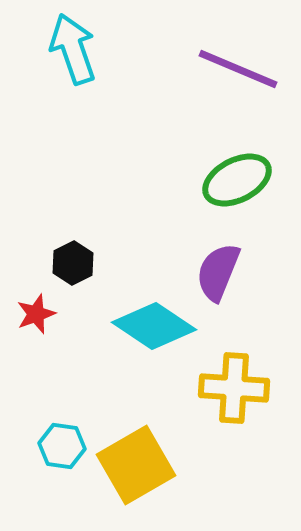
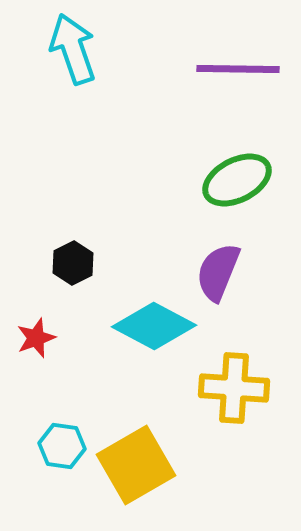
purple line: rotated 22 degrees counterclockwise
red star: moved 24 px down
cyan diamond: rotated 6 degrees counterclockwise
